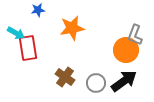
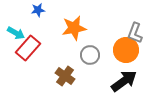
orange star: moved 2 px right
gray L-shape: moved 2 px up
red rectangle: rotated 50 degrees clockwise
brown cross: moved 1 px up
gray circle: moved 6 px left, 28 px up
